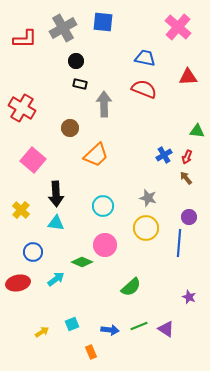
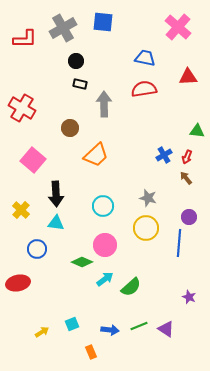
red semicircle: rotated 30 degrees counterclockwise
blue circle: moved 4 px right, 3 px up
cyan arrow: moved 49 px right
